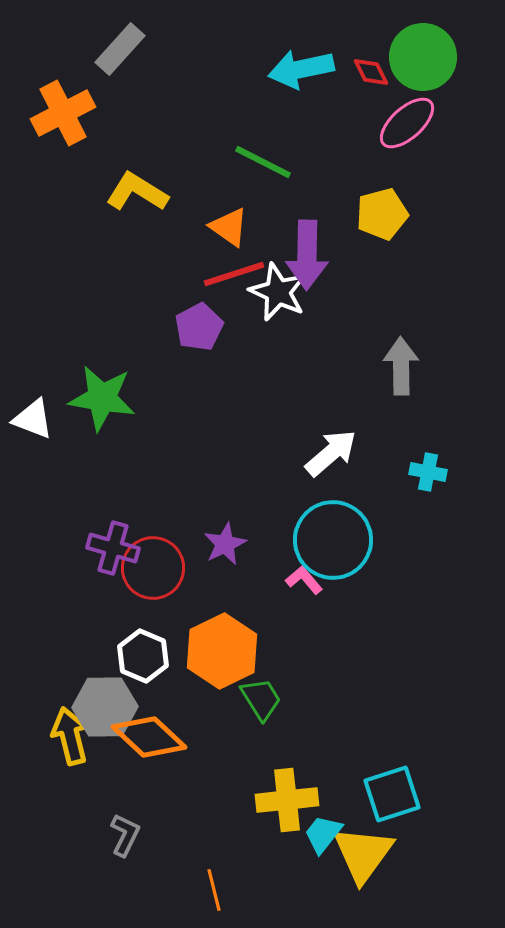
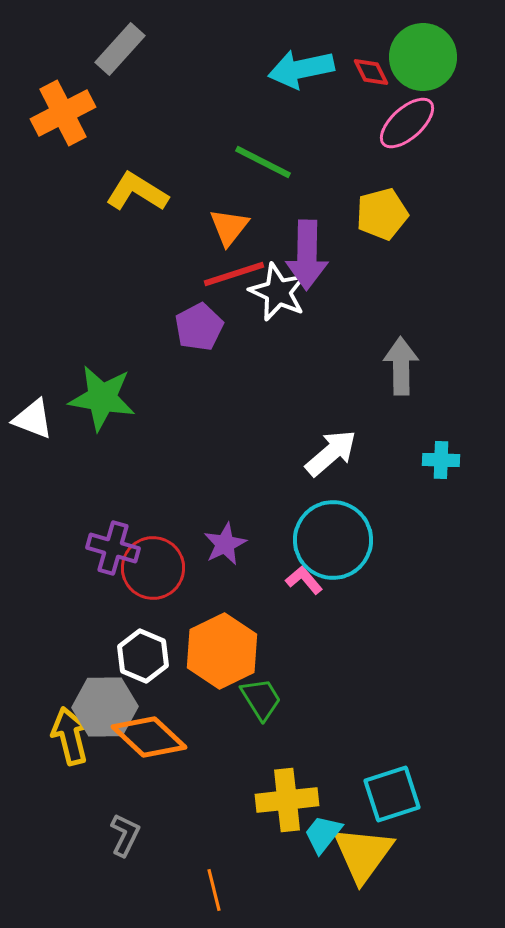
orange triangle: rotated 33 degrees clockwise
cyan cross: moved 13 px right, 12 px up; rotated 9 degrees counterclockwise
